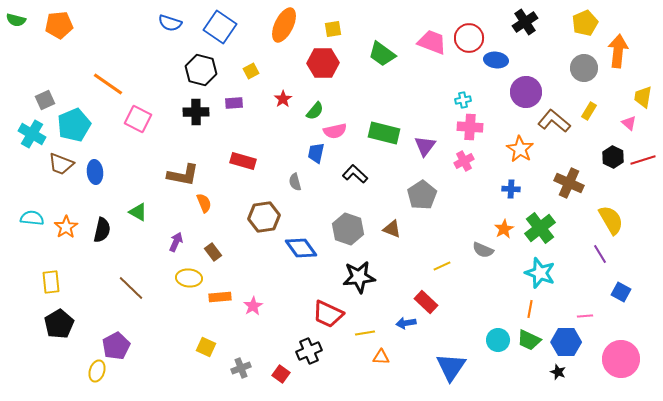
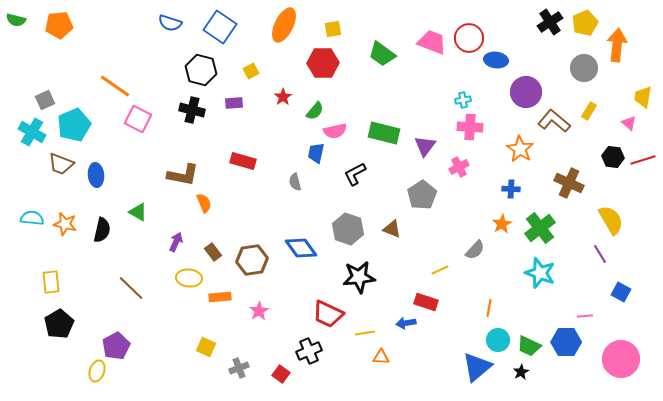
black cross at (525, 22): moved 25 px right
orange arrow at (618, 51): moved 1 px left, 6 px up
orange line at (108, 84): moved 7 px right, 2 px down
red star at (283, 99): moved 2 px up
black cross at (196, 112): moved 4 px left, 2 px up; rotated 15 degrees clockwise
cyan cross at (32, 134): moved 2 px up
black hexagon at (613, 157): rotated 20 degrees counterclockwise
pink cross at (464, 161): moved 5 px left, 6 px down
blue ellipse at (95, 172): moved 1 px right, 3 px down
black L-shape at (355, 174): rotated 70 degrees counterclockwise
brown hexagon at (264, 217): moved 12 px left, 43 px down
orange star at (66, 227): moved 1 px left, 3 px up; rotated 25 degrees counterclockwise
orange star at (504, 229): moved 2 px left, 5 px up
gray semicircle at (483, 250): moved 8 px left; rotated 70 degrees counterclockwise
yellow line at (442, 266): moved 2 px left, 4 px down
red rectangle at (426, 302): rotated 25 degrees counterclockwise
pink star at (253, 306): moved 6 px right, 5 px down
orange line at (530, 309): moved 41 px left, 1 px up
green trapezoid at (529, 340): moved 6 px down
blue triangle at (451, 367): moved 26 px right; rotated 16 degrees clockwise
gray cross at (241, 368): moved 2 px left
black star at (558, 372): moved 37 px left; rotated 21 degrees clockwise
